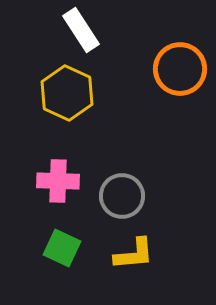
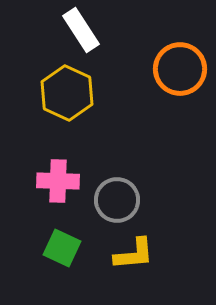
gray circle: moved 5 px left, 4 px down
